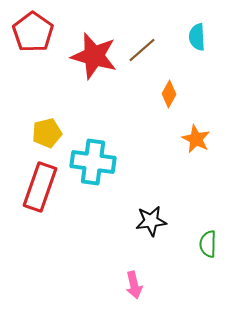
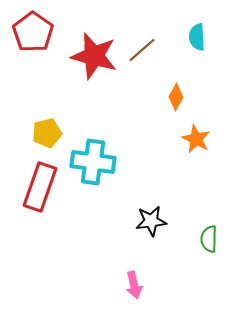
orange diamond: moved 7 px right, 3 px down
green semicircle: moved 1 px right, 5 px up
